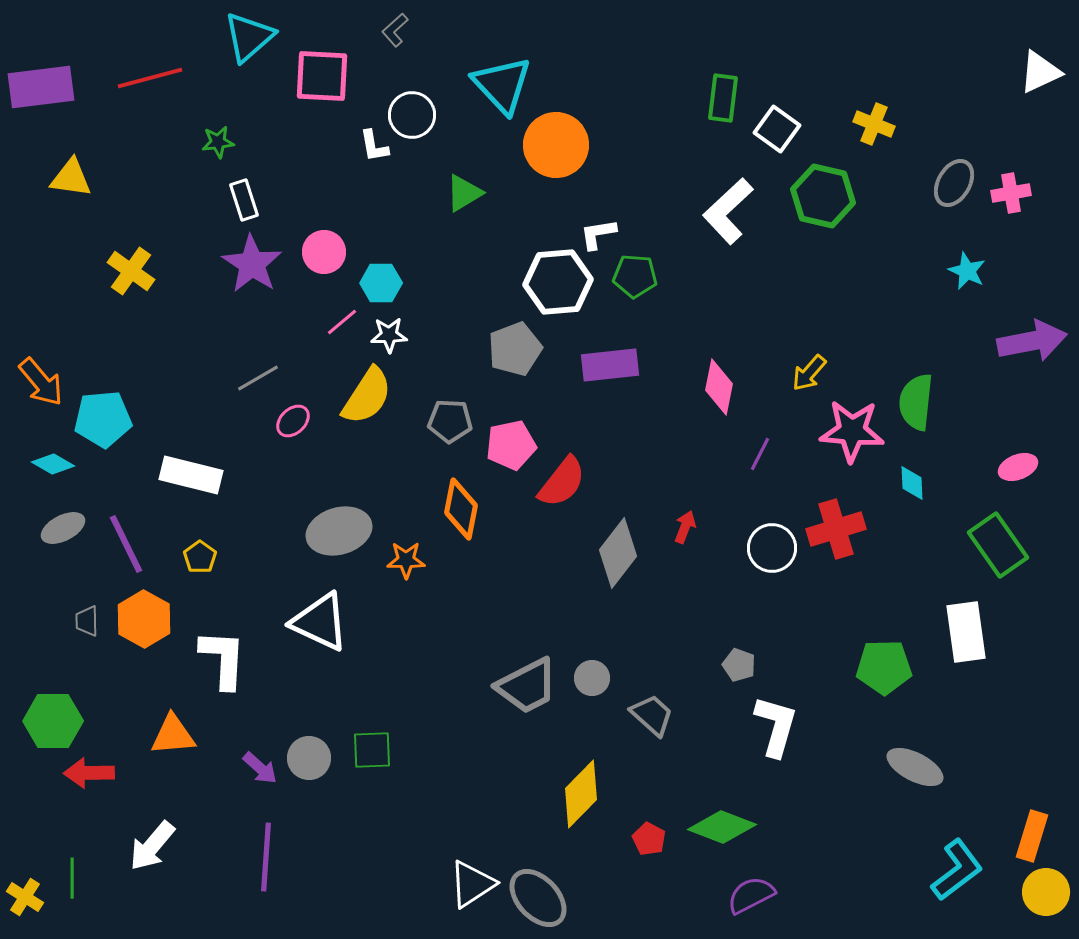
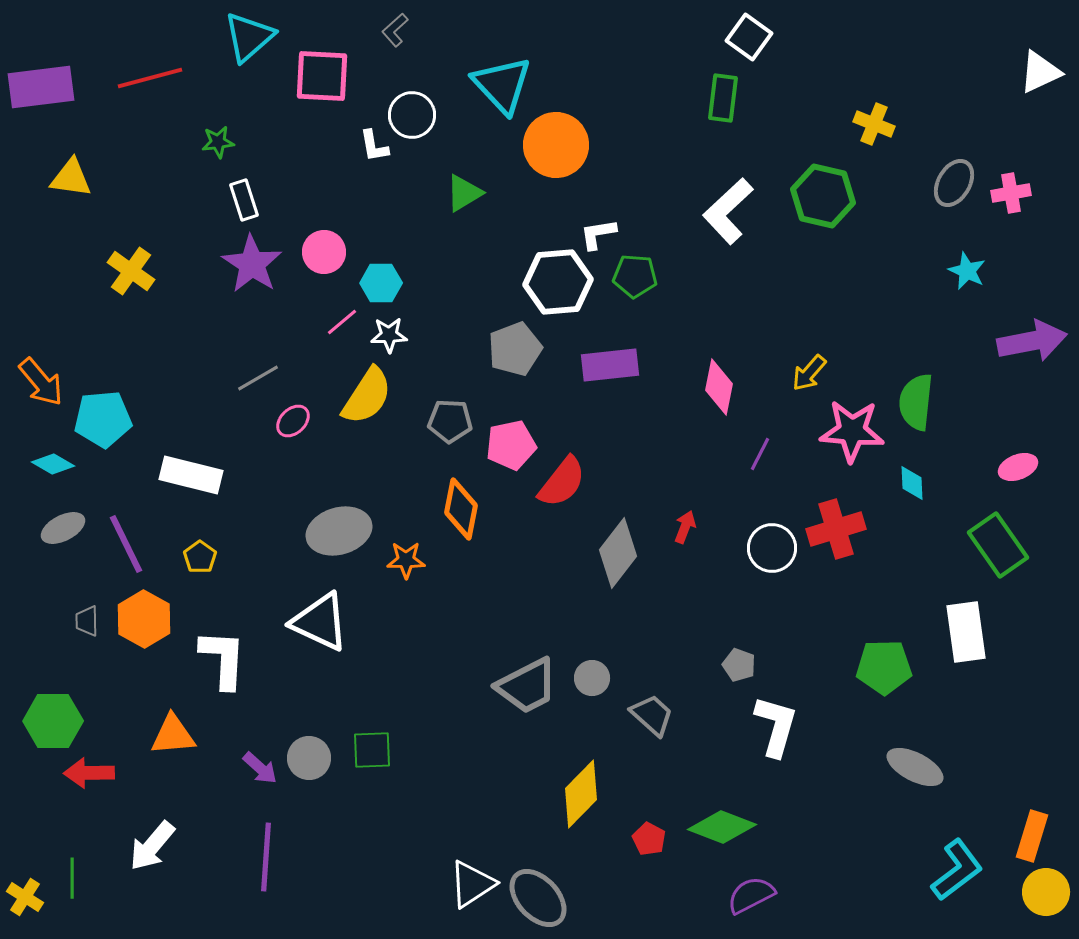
white square at (777, 129): moved 28 px left, 92 px up
